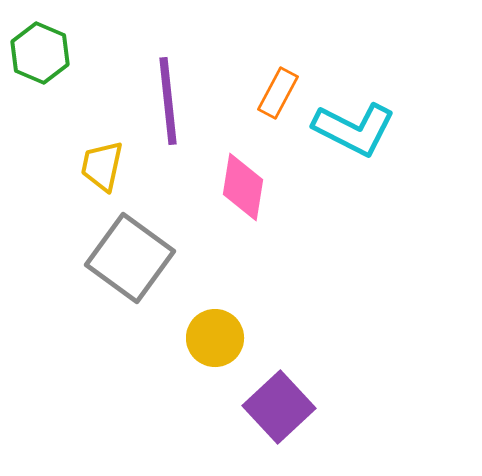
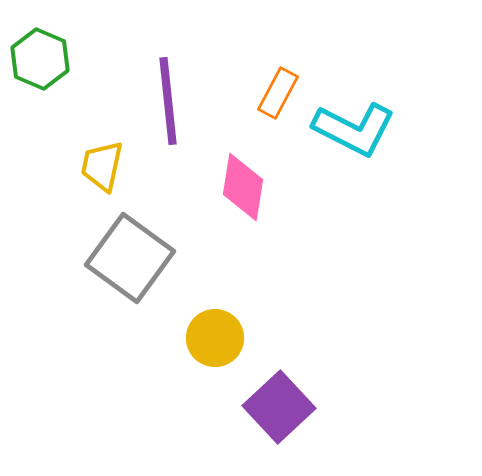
green hexagon: moved 6 px down
